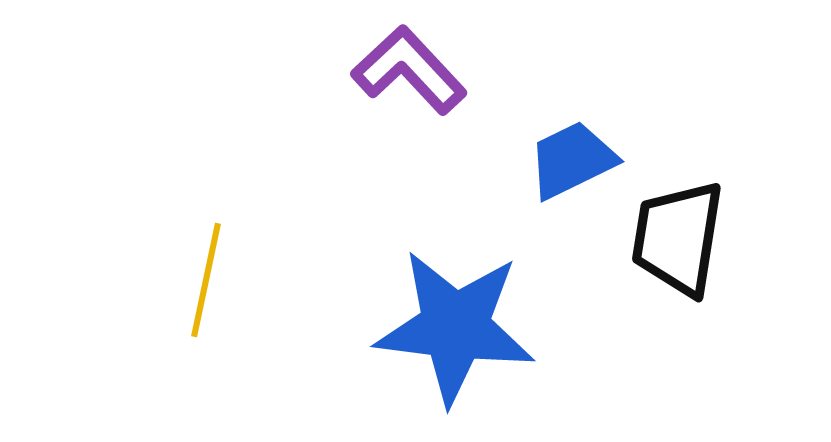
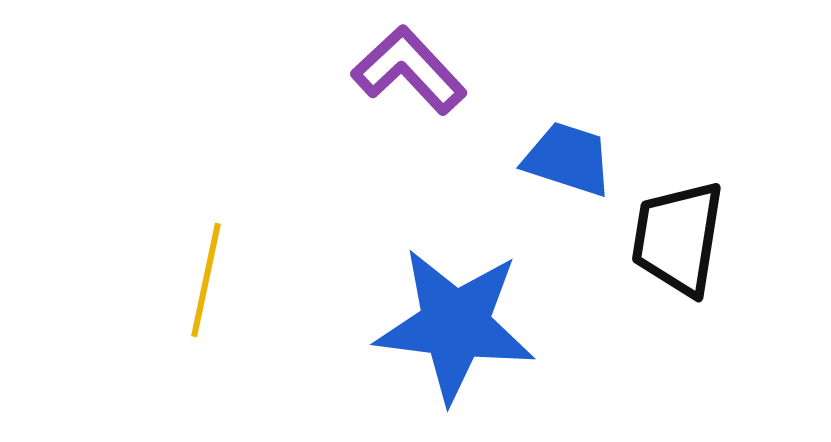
blue trapezoid: moved 4 px left, 1 px up; rotated 44 degrees clockwise
blue star: moved 2 px up
